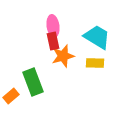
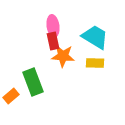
cyan trapezoid: moved 2 px left
orange star: rotated 20 degrees clockwise
